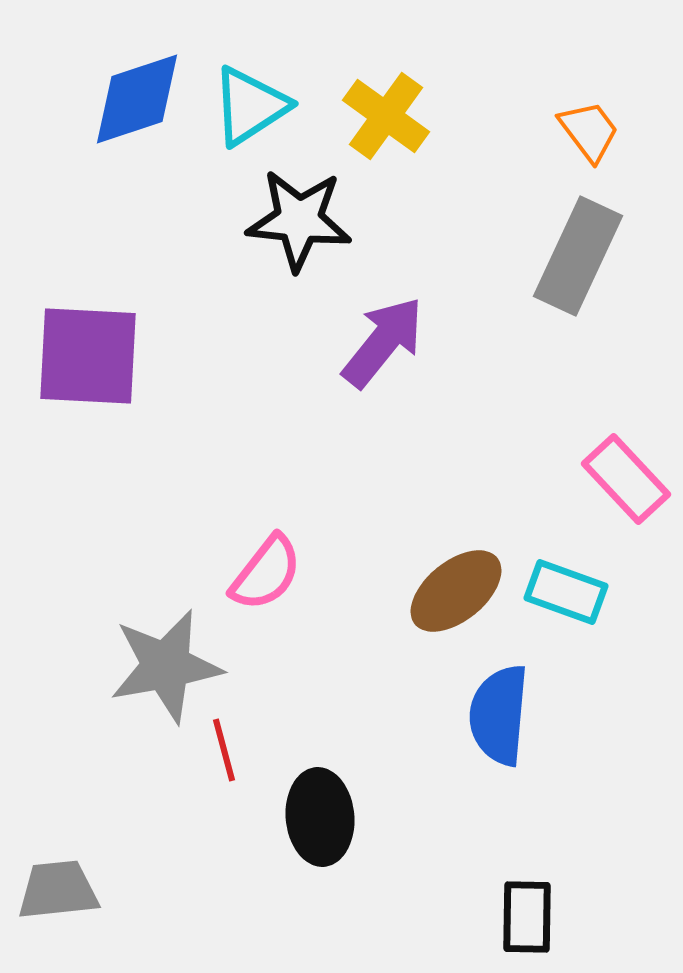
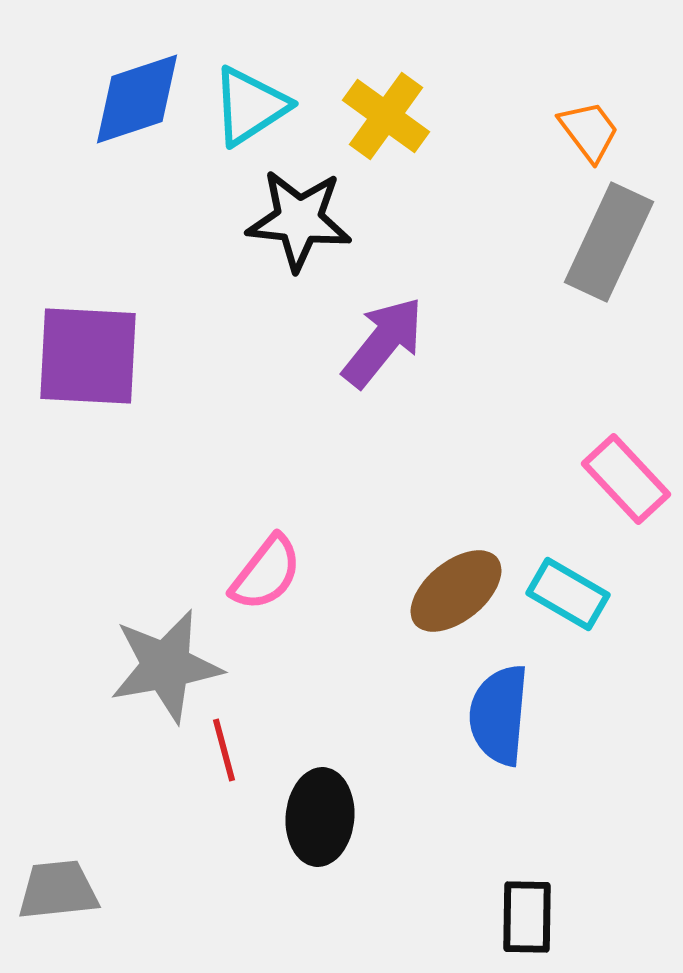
gray rectangle: moved 31 px right, 14 px up
cyan rectangle: moved 2 px right, 2 px down; rotated 10 degrees clockwise
black ellipse: rotated 10 degrees clockwise
